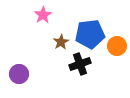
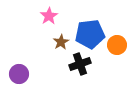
pink star: moved 6 px right, 1 px down
orange circle: moved 1 px up
